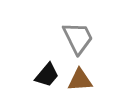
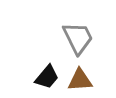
black trapezoid: moved 2 px down
